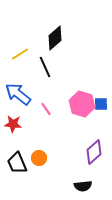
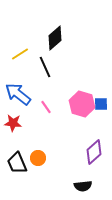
pink line: moved 2 px up
red star: moved 1 px up
orange circle: moved 1 px left
